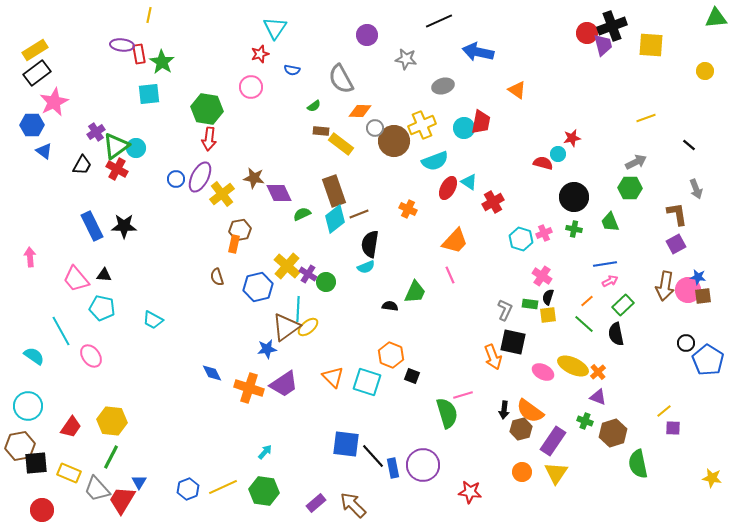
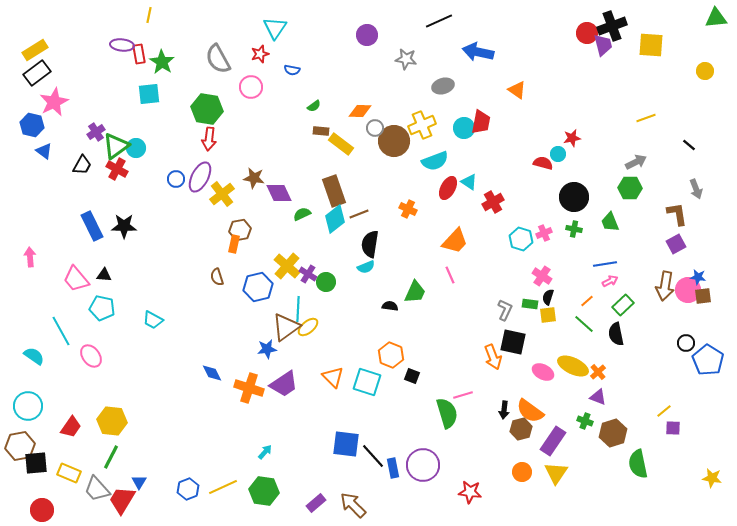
gray semicircle at (341, 79): moved 123 px left, 20 px up
blue hexagon at (32, 125): rotated 15 degrees clockwise
